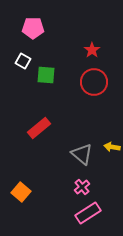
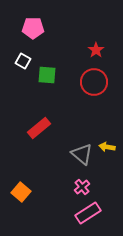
red star: moved 4 px right
green square: moved 1 px right
yellow arrow: moved 5 px left
